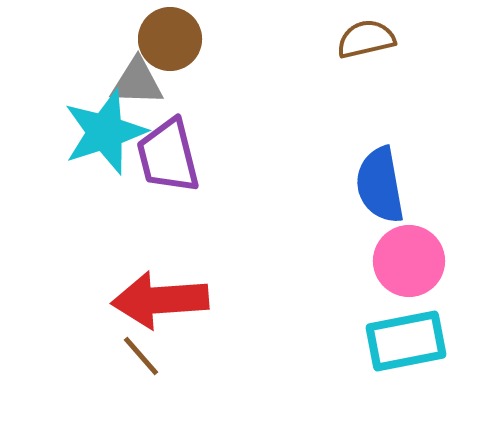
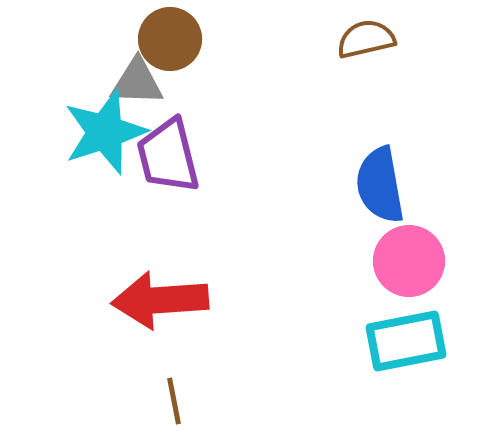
brown line: moved 33 px right, 45 px down; rotated 30 degrees clockwise
